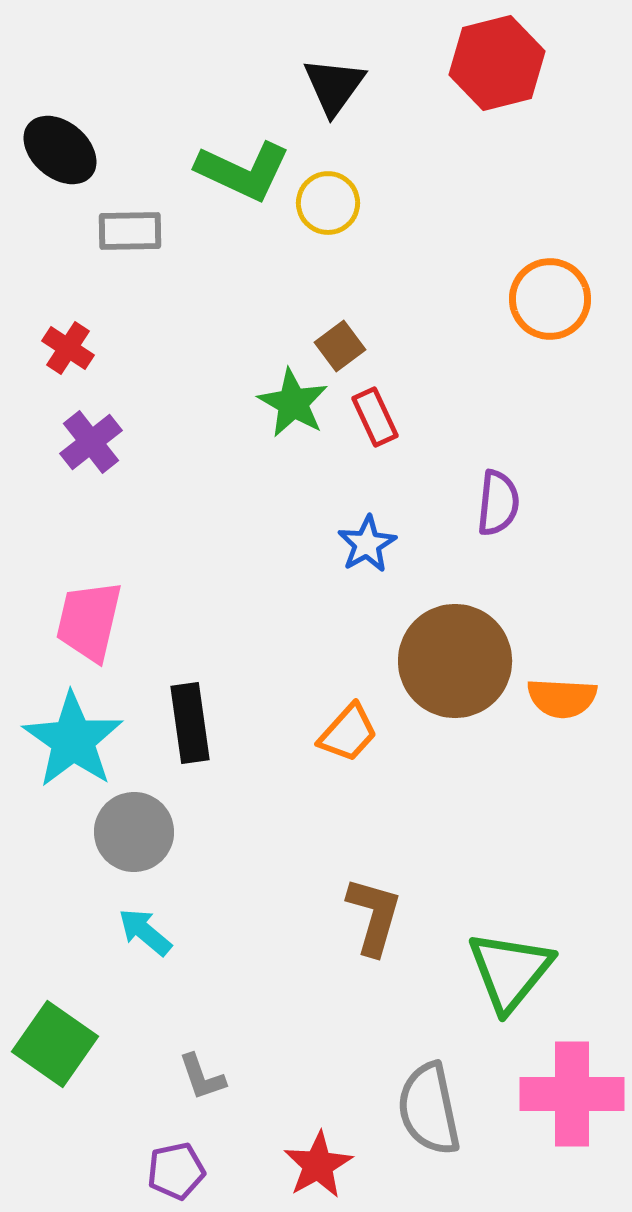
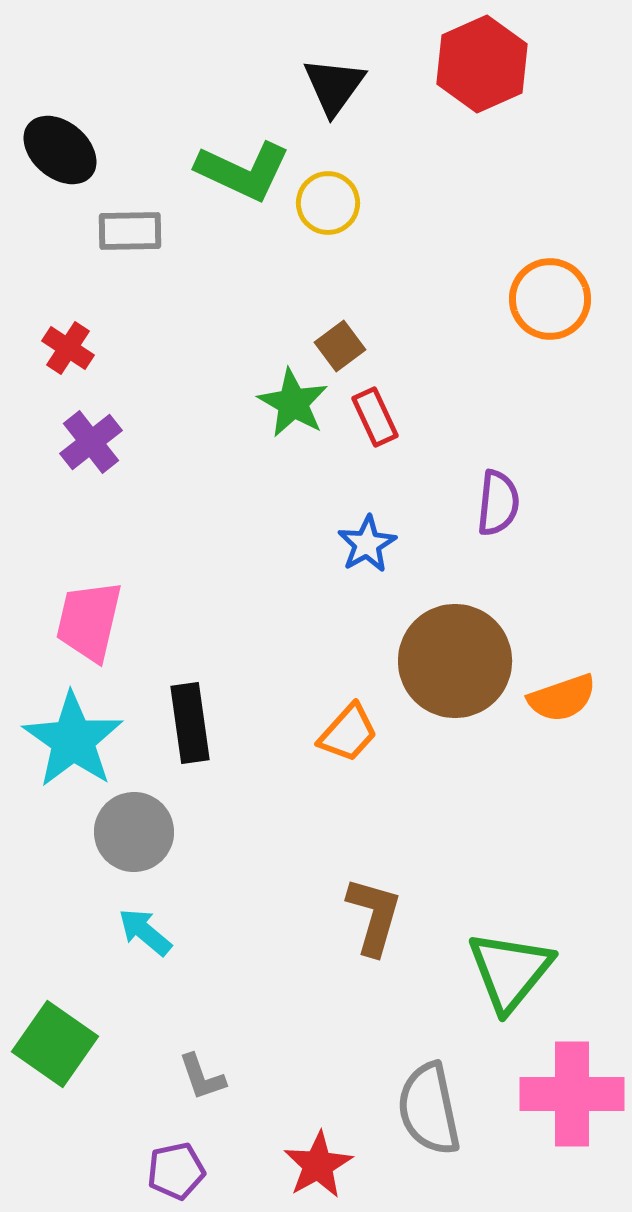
red hexagon: moved 15 px left, 1 px down; rotated 10 degrees counterclockwise
orange semicircle: rotated 22 degrees counterclockwise
